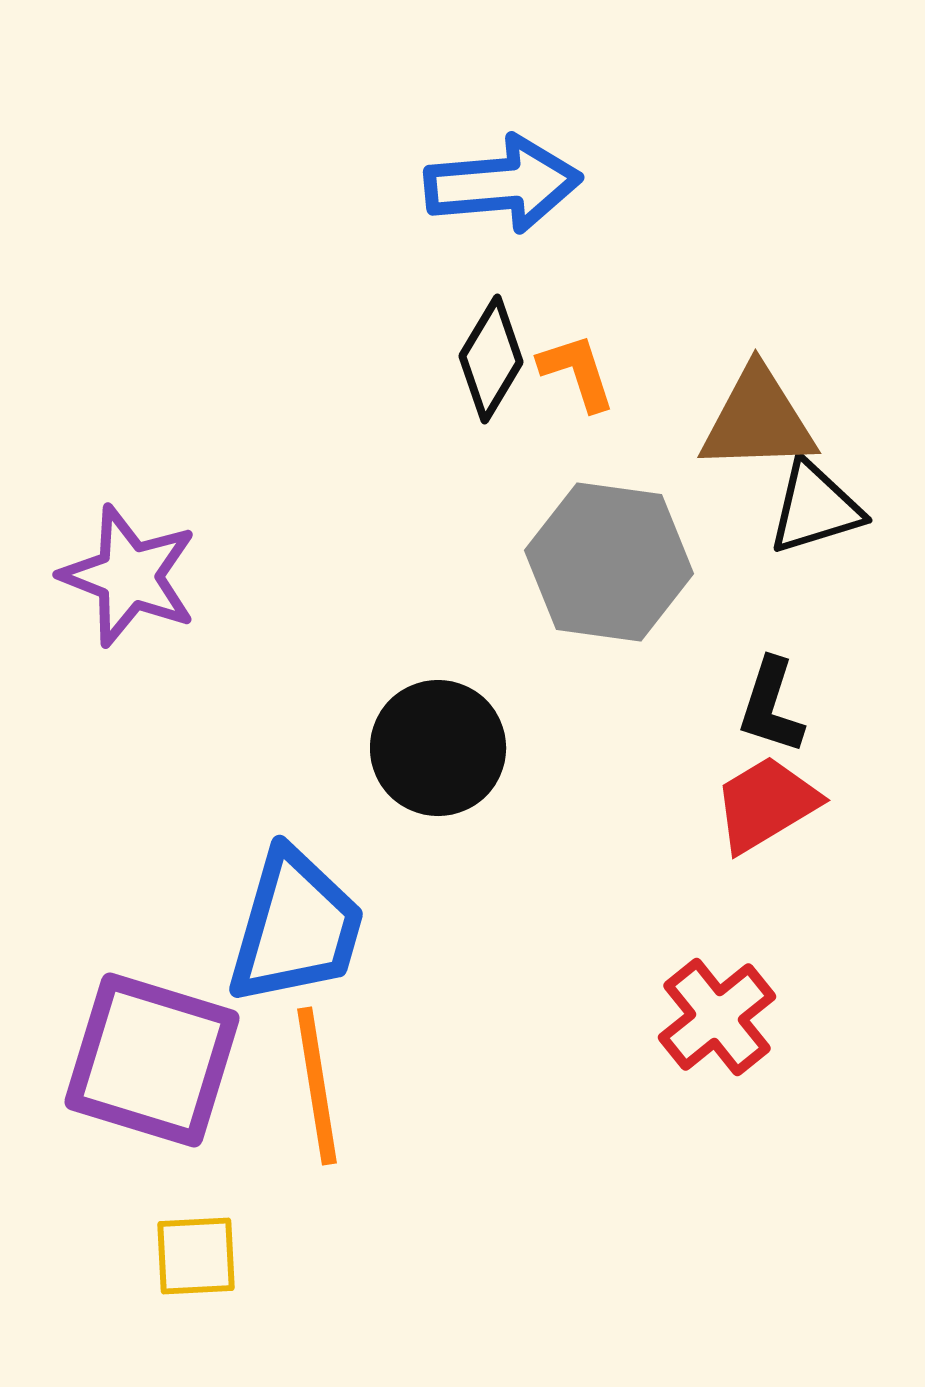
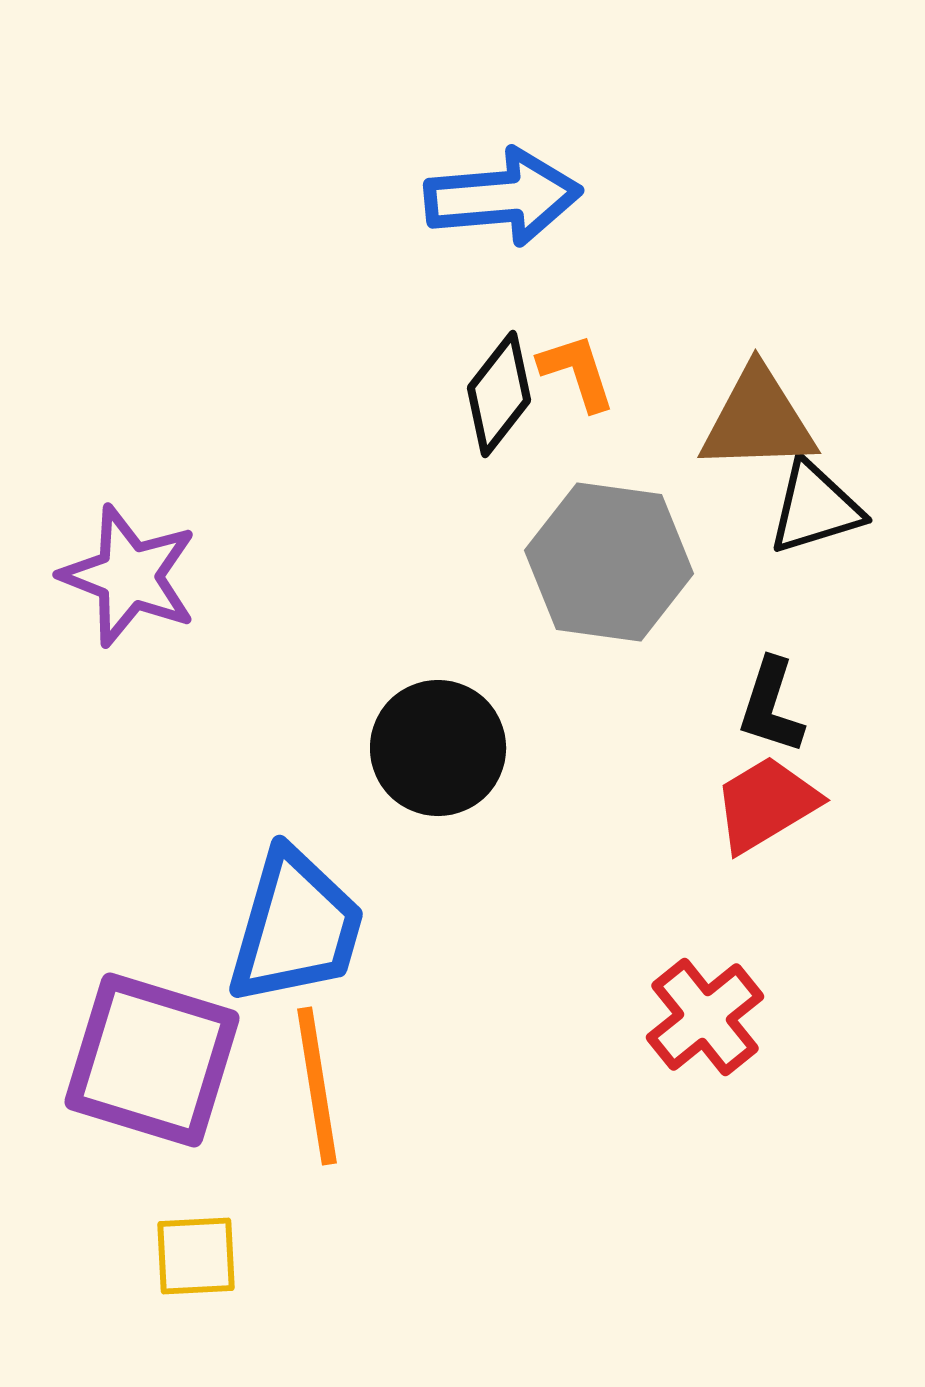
blue arrow: moved 13 px down
black diamond: moved 8 px right, 35 px down; rotated 7 degrees clockwise
red cross: moved 12 px left
